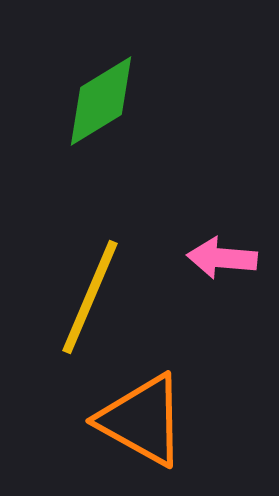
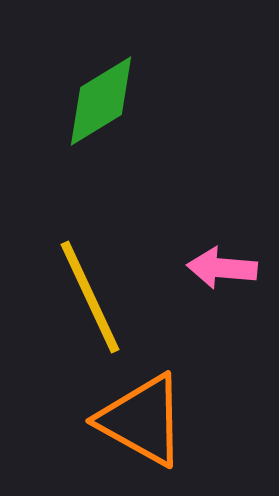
pink arrow: moved 10 px down
yellow line: rotated 48 degrees counterclockwise
